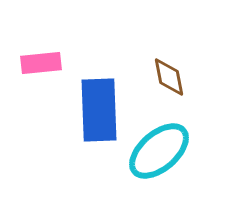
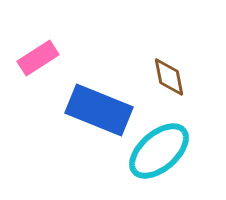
pink rectangle: moved 3 px left, 5 px up; rotated 27 degrees counterclockwise
blue rectangle: rotated 66 degrees counterclockwise
